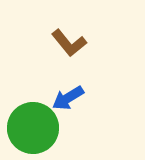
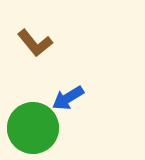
brown L-shape: moved 34 px left
